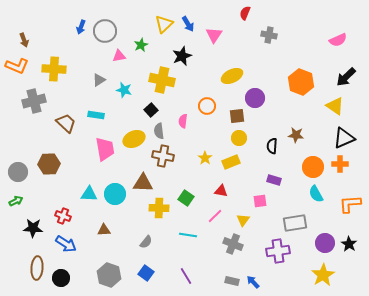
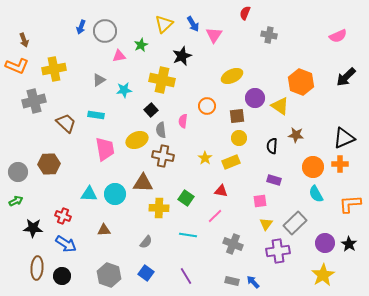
blue arrow at (188, 24): moved 5 px right
pink semicircle at (338, 40): moved 4 px up
yellow cross at (54, 69): rotated 15 degrees counterclockwise
cyan star at (124, 90): rotated 21 degrees counterclockwise
yellow triangle at (335, 106): moved 55 px left
gray semicircle at (159, 131): moved 2 px right, 1 px up
yellow ellipse at (134, 139): moved 3 px right, 1 px down
yellow triangle at (243, 220): moved 23 px right, 4 px down
gray rectangle at (295, 223): rotated 35 degrees counterclockwise
black circle at (61, 278): moved 1 px right, 2 px up
